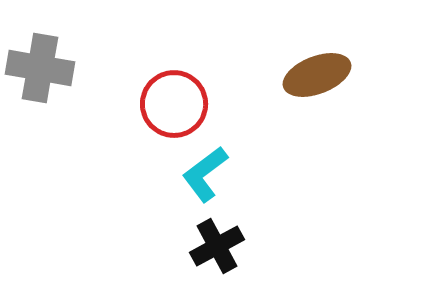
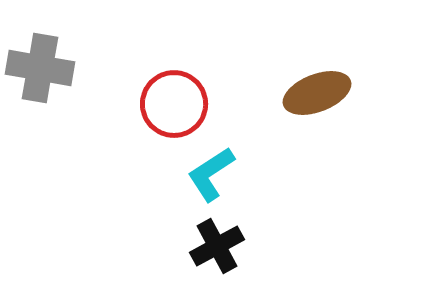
brown ellipse: moved 18 px down
cyan L-shape: moved 6 px right; rotated 4 degrees clockwise
